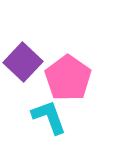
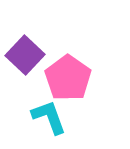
purple square: moved 2 px right, 7 px up
